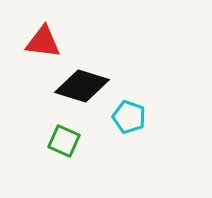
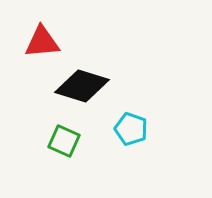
red triangle: moved 1 px left; rotated 12 degrees counterclockwise
cyan pentagon: moved 2 px right, 12 px down
